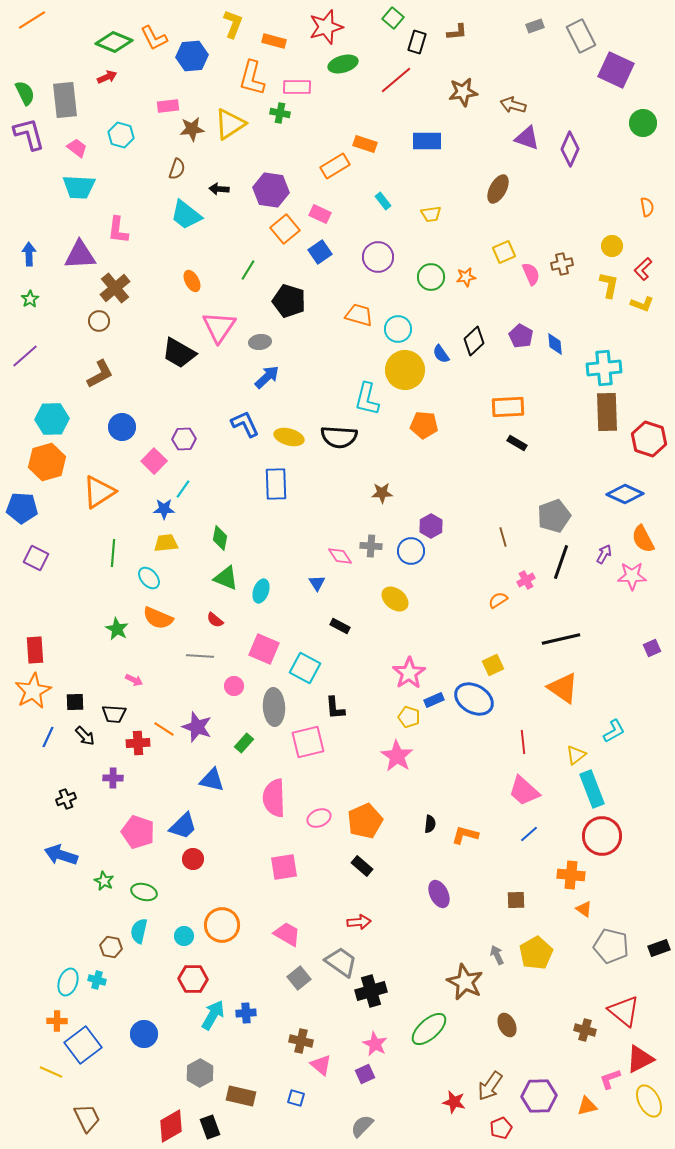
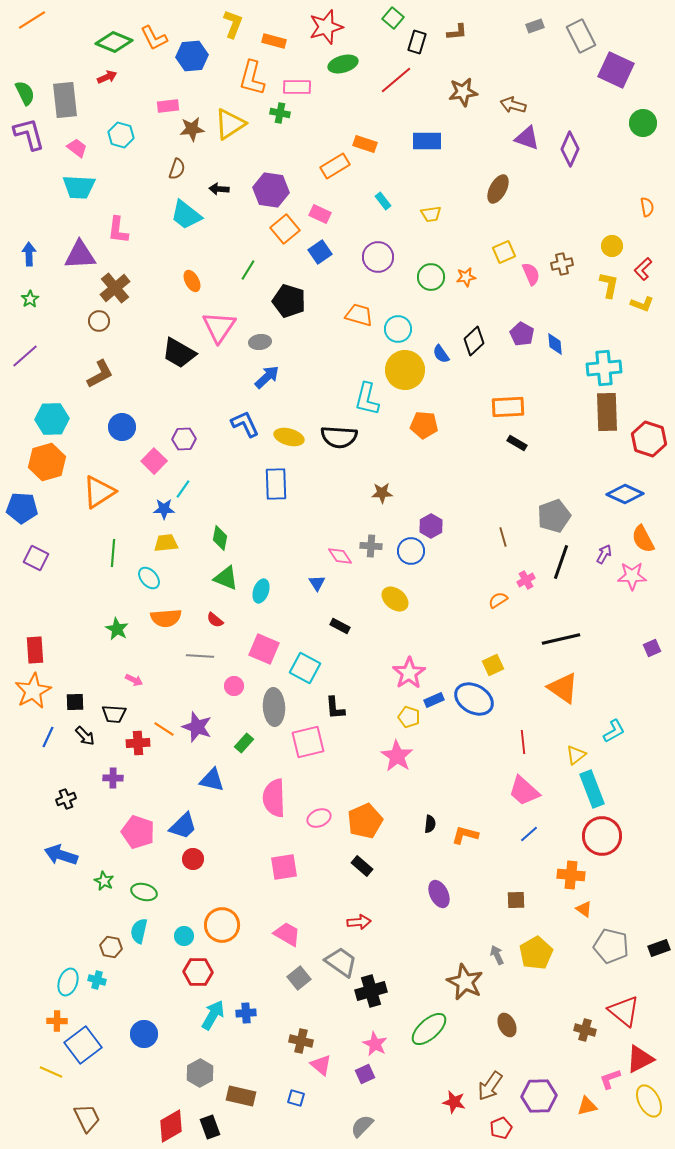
purple pentagon at (521, 336): moved 1 px right, 2 px up
orange semicircle at (158, 618): moved 8 px right; rotated 28 degrees counterclockwise
red hexagon at (193, 979): moved 5 px right, 7 px up
